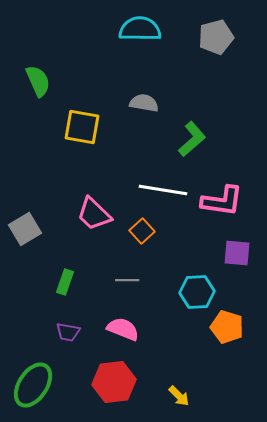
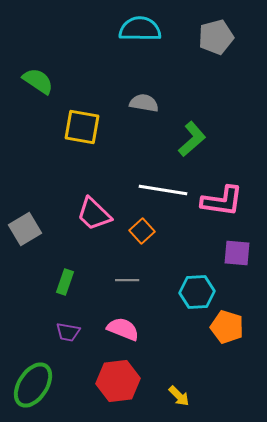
green semicircle: rotated 32 degrees counterclockwise
red hexagon: moved 4 px right, 1 px up
